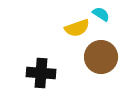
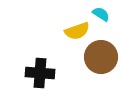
yellow semicircle: moved 3 px down
black cross: moved 1 px left
